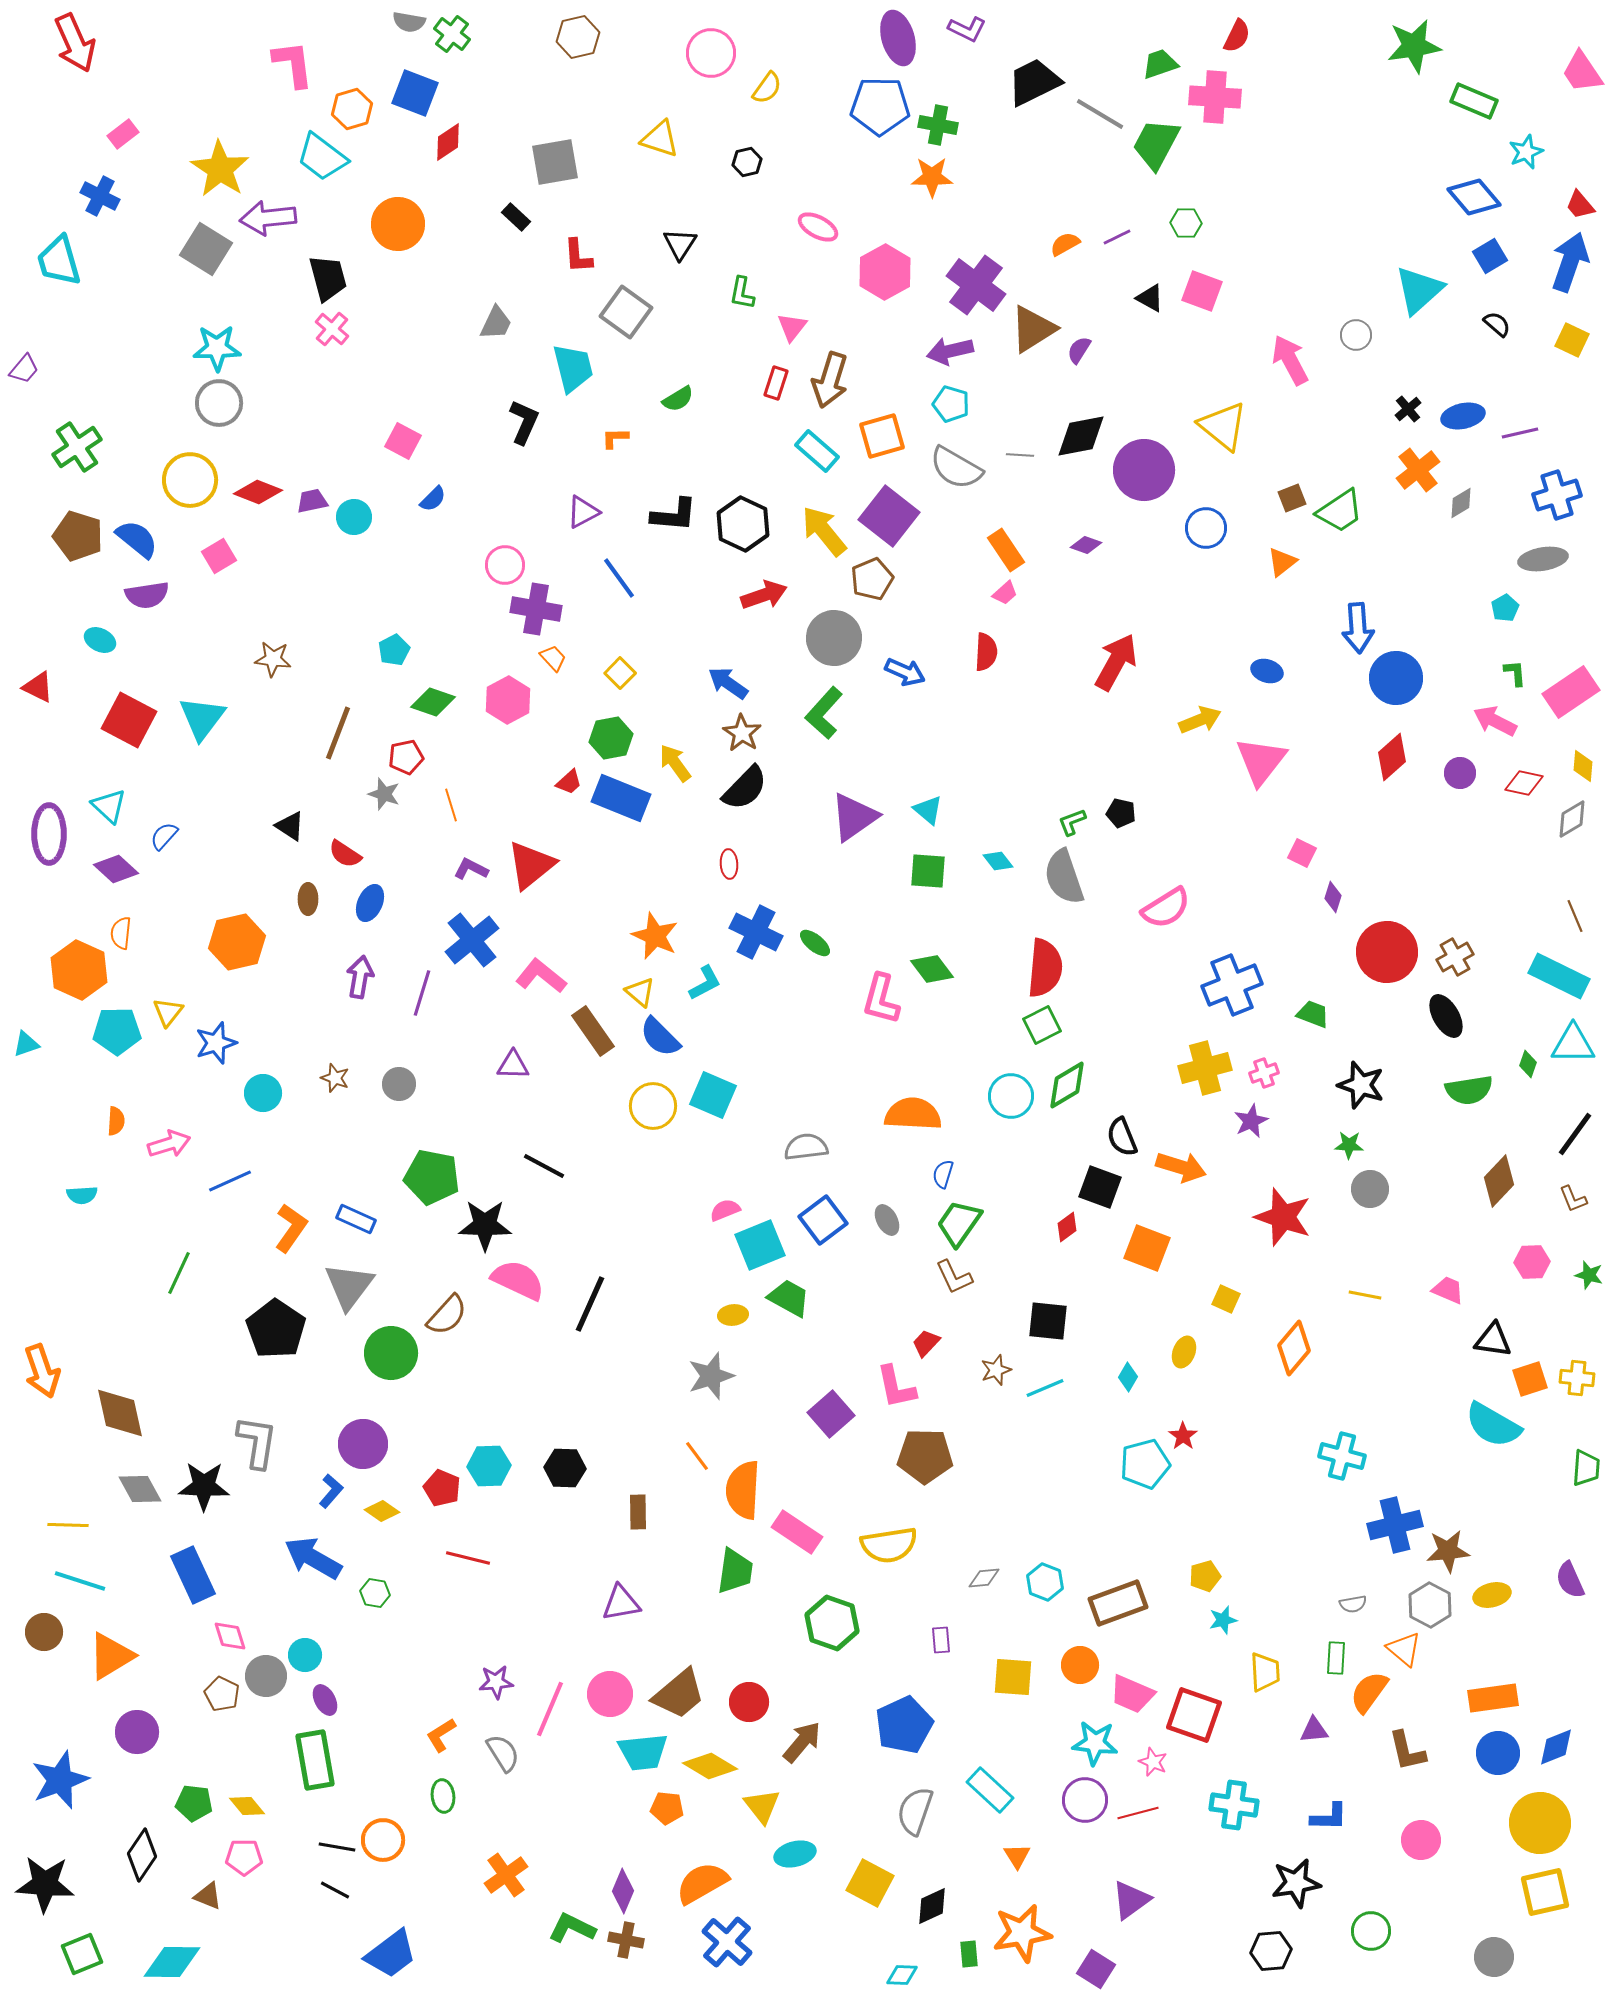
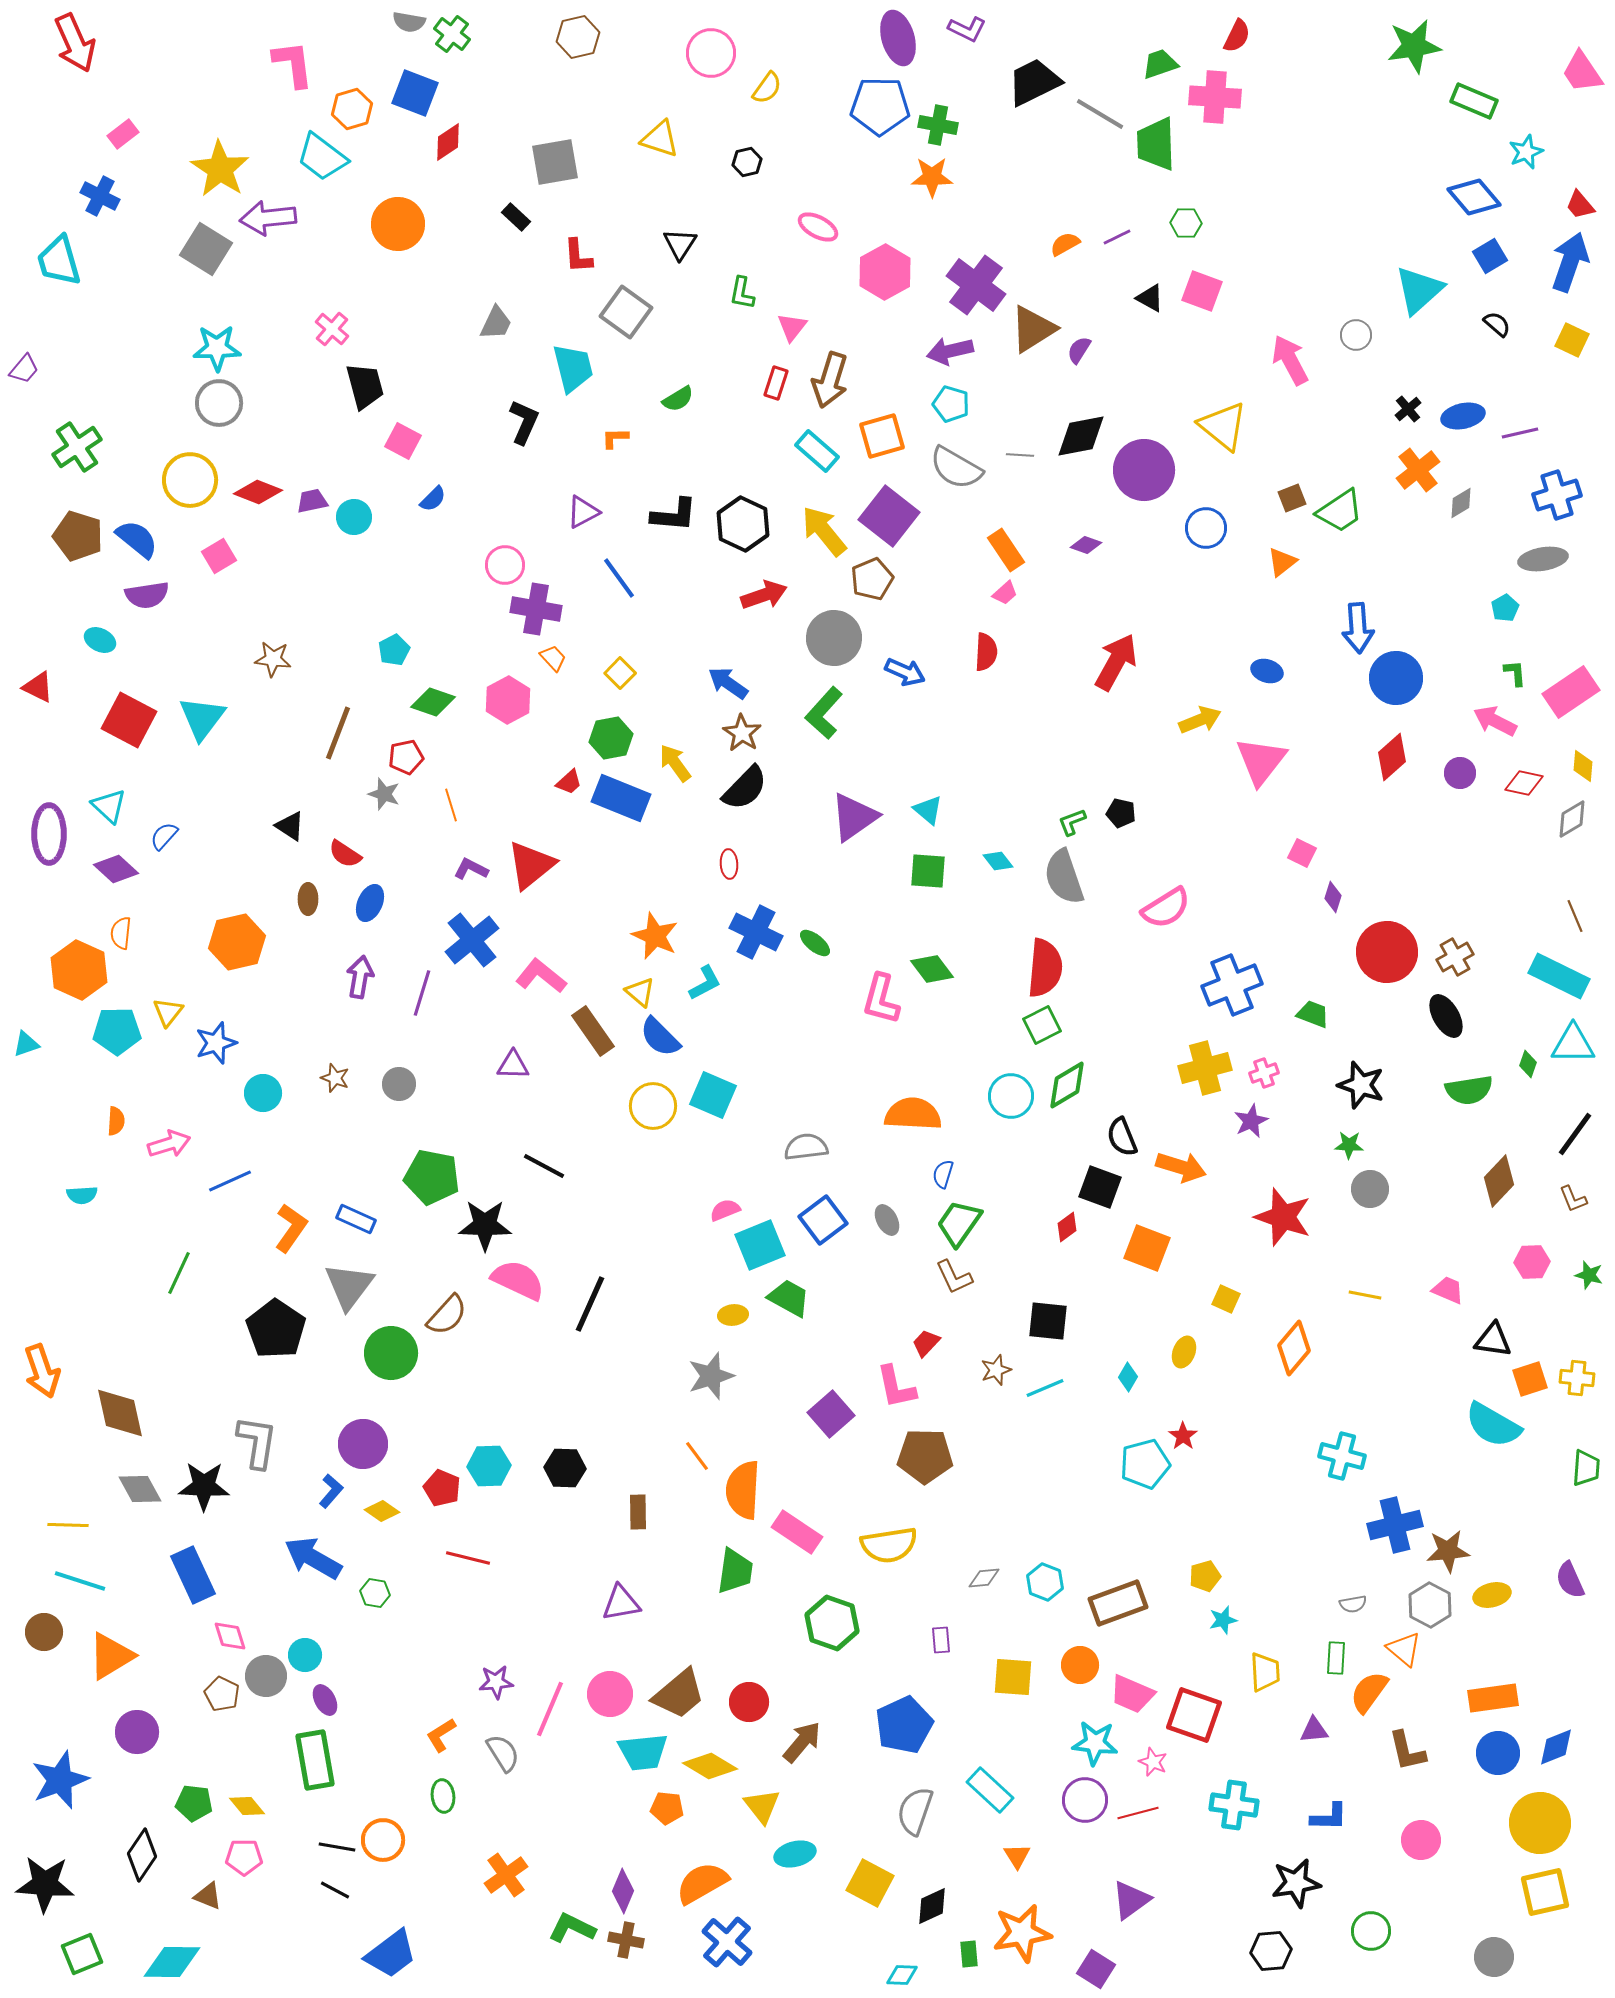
green trapezoid at (1156, 144): rotated 30 degrees counterclockwise
black trapezoid at (328, 278): moved 37 px right, 108 px down
